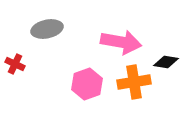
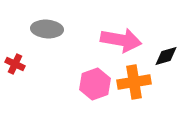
gray ellipse: rotated 16 degrees clockwise
pink arrow: moved 2 px up
black diamond: moved 6 px up; rotated 25 degrees counterclockwise
pink hexagon: moved 8 px right
